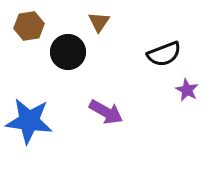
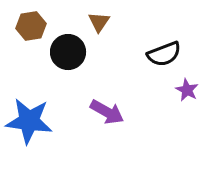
brown hexagon: moved 2 px right
purple arrow: moved 1 px right
